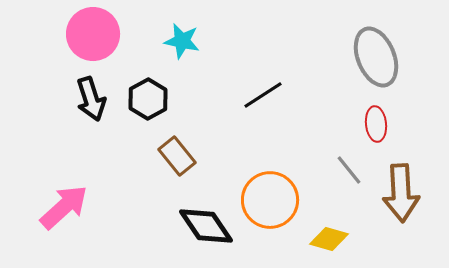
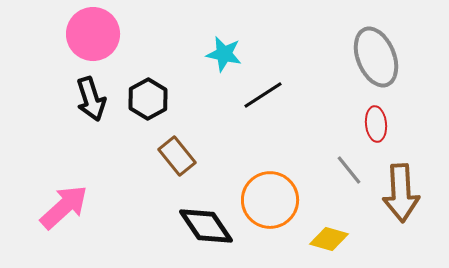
cyan star: moved 42 px right, 13 px down
